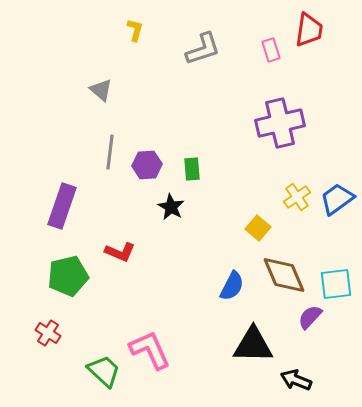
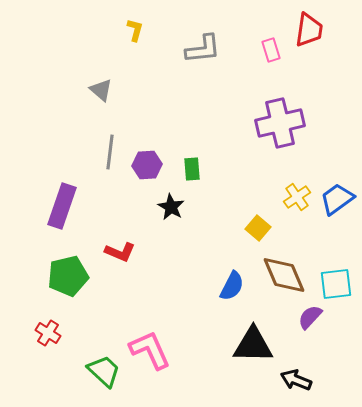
gray L-shape: rotated 12 degrees clockwise
